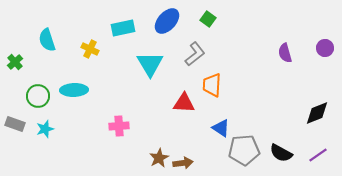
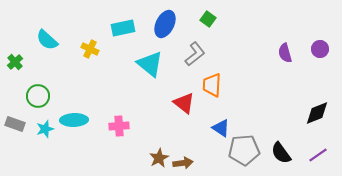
blue ellipse: moved 2 px left, 3 px down; rotated 16 degrees counterclockwise
cyan semicircle: rotated 30 degrees counterclockwise
purple circle: moved 5 px left, 1 px down
cyan triangle: rotated 20 degrees counterclockwise
cyan ellipse: moved 30 px down
red triangle: rotated 35 degrees clockwise
black semicircle: rotated 25 degrees clockwise
